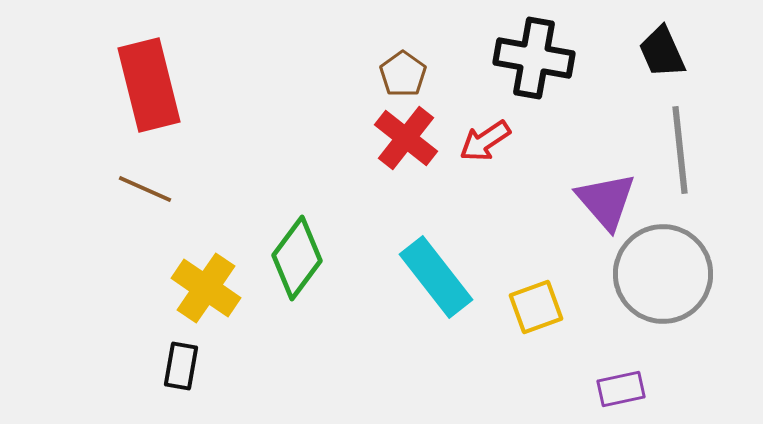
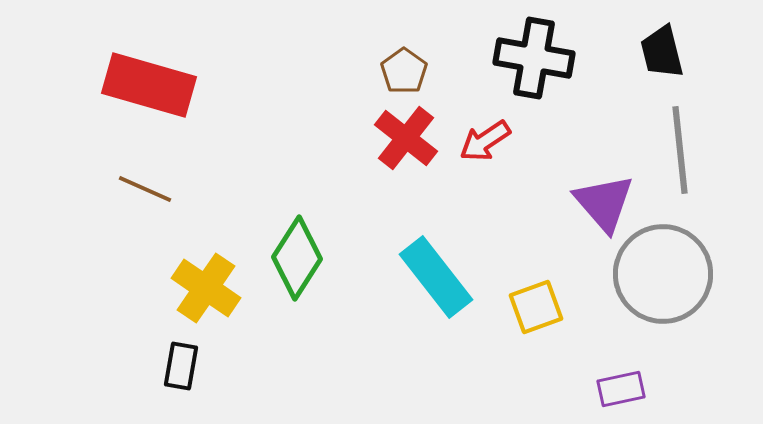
black trapezoid: rotated 10 degrees clockwise
brown pentagon: moved 1 px right, 3 px up
red rectangle: rotated 60 degrees counterclockwise
purple triangle: moved 2 px left, 2 px down
green diamond: rotated 4 degrees counterclockwise
